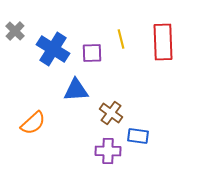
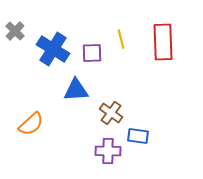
orange semicircle: moved 2 px left, 1 px down
